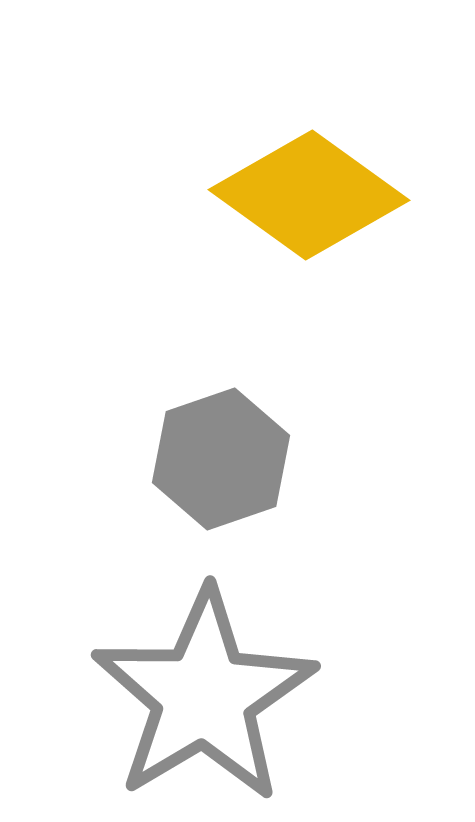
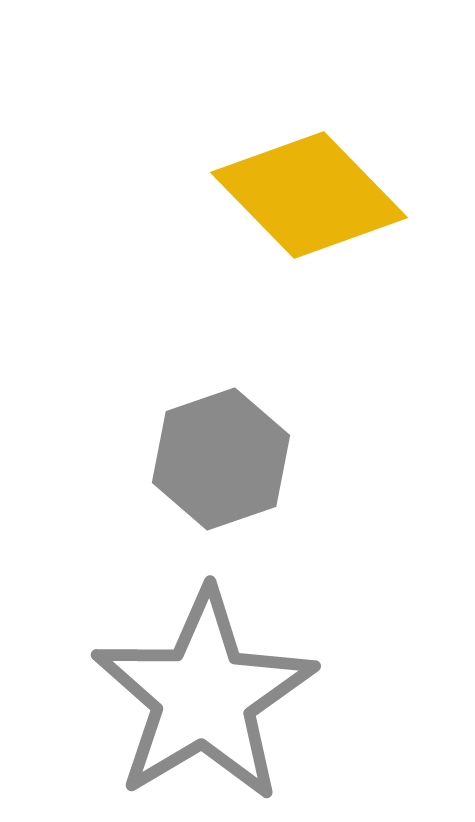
yellow diamond: rotated 10 degrees clockwise
